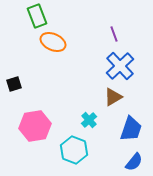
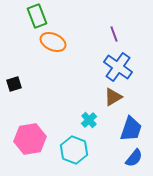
blue cross: moved 2 px left, 1 px down; rotated 12 degrees counterclockwise
pink hexagon: moved 5 px left, 13 px down
blue semicircle: moved 4 px up
